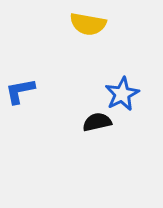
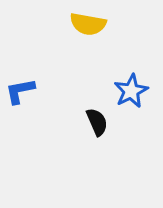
blue star: moved 9 px right, 3 px up
black semicircle: rotated 80 degrees clockwise
